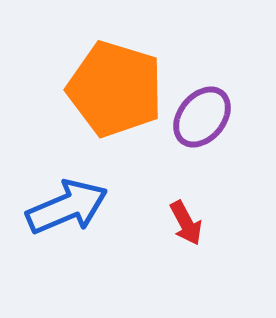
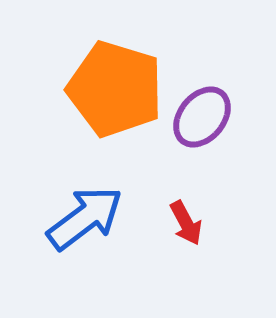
blue arrow: moved 18 px right, 11 px down; rotated 14 degrees counterclockwise
